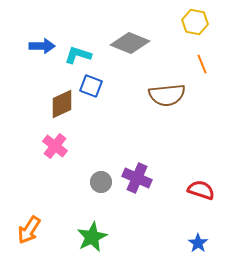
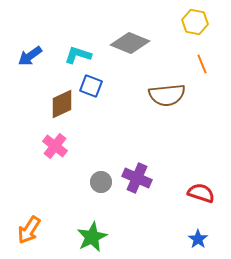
blue arrow: moved 12 px left, 10 px down; rotated 145 degrees clockwise
red semicircle: moved 3 px down
blue star: moved 4 px up
